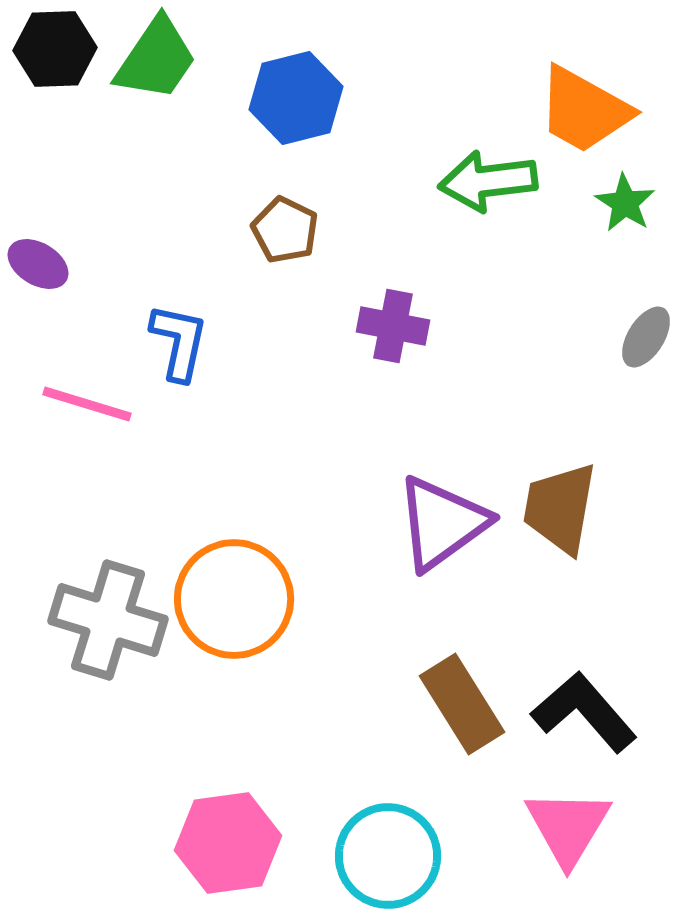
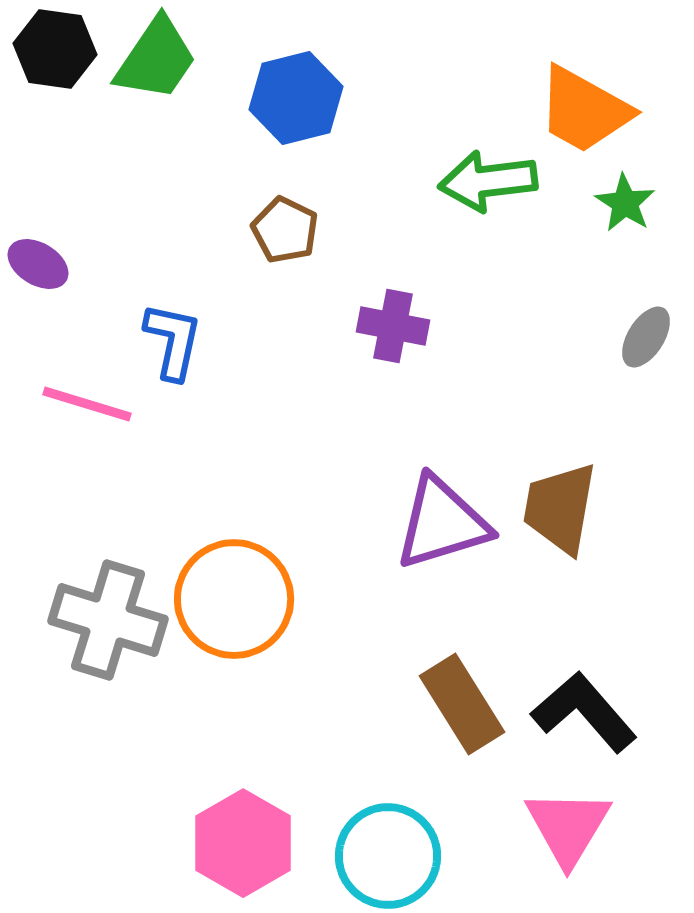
black hexagon: rotated 10 degrees clockwise
blue L-shape: moved 6 px left, 1 px up
purple triangle: rotated 19 degrees clockwise
pink hexagon: moved 15 px right; rotated 22 degrees counterclockwise
